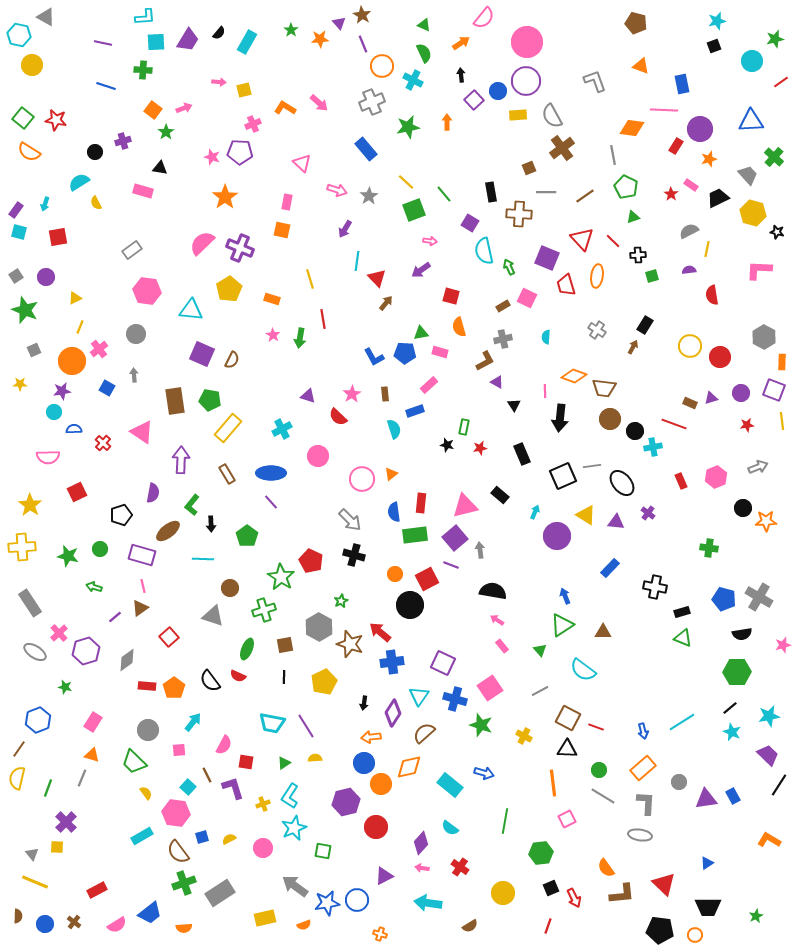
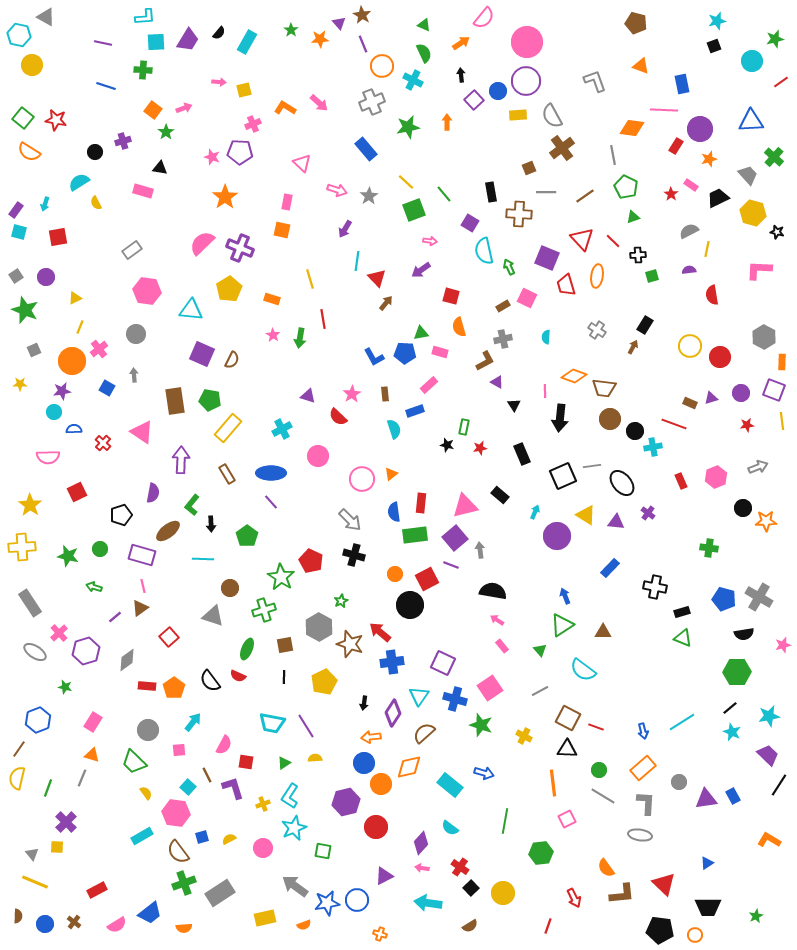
black semicircle at (742, 634): moved 2 px right
black square at (551, 888): moved 80 px left; rotated 21 degrees counterclockwise
